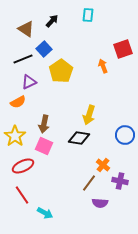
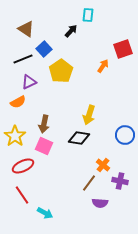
black arrow: moved 19 px right, 10 px down
orange arrow: rotated 56 degrees clockwise
